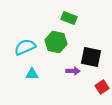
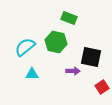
cyan semicircle: rotated 15 degrees counterclockwise
